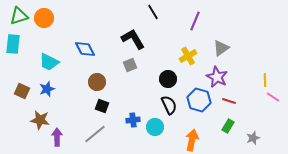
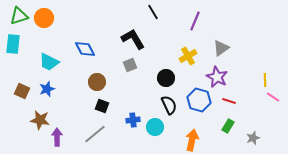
black circle: moved 2 px left, 1 px up
